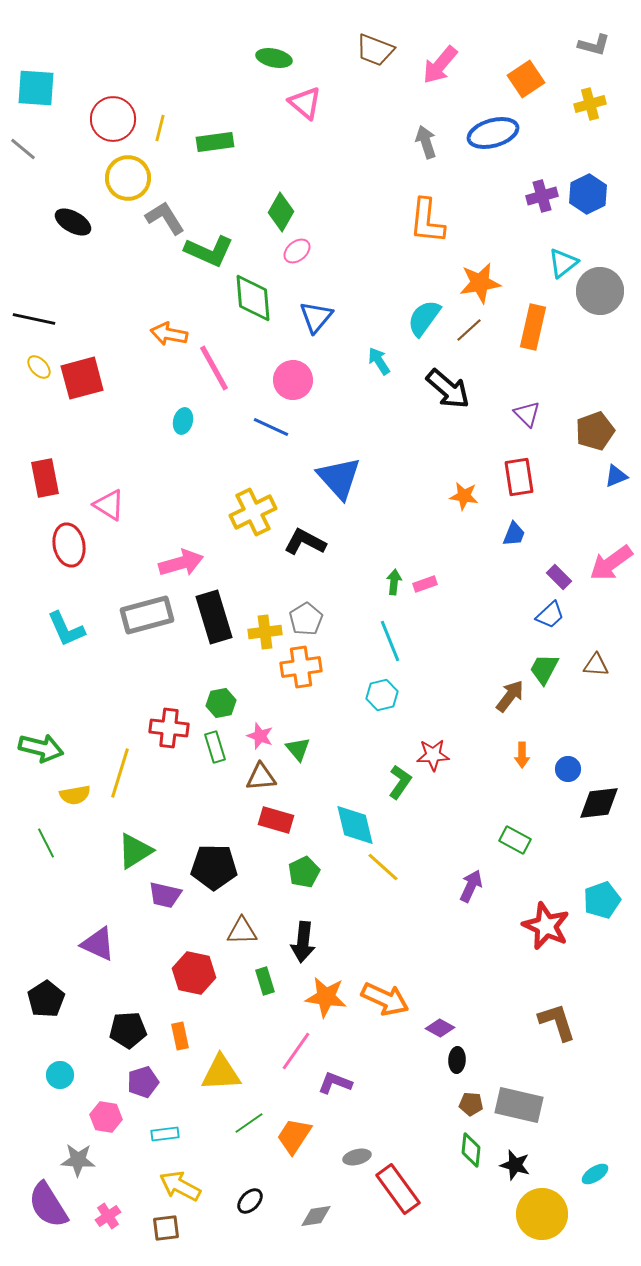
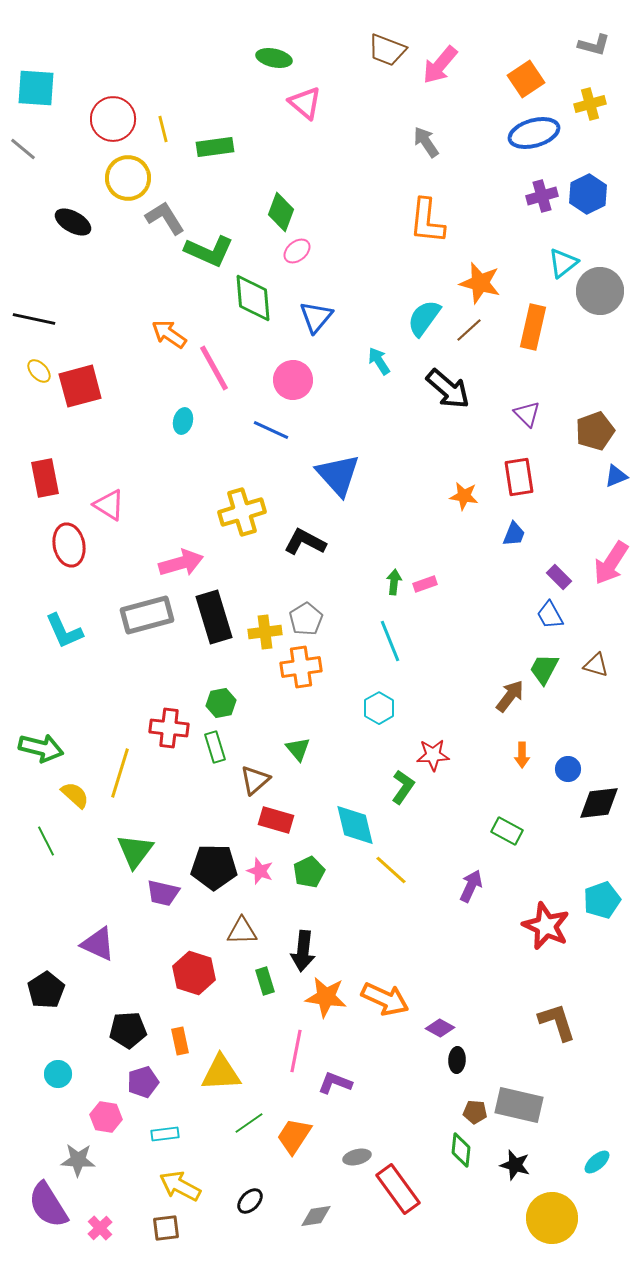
brown trapezoid at (375, 50): moved 12 px right
yellow line at (160, 128): moved 3 px right, 1 px down; rotated 28 degrees counterclockwise
blue ellipse at (493, 133): moved 41 px right
green rectangle at (215, 142): moved 5 px down
gray arrow at (426, 142): rotated 16 degrees counterclockwise
green diamond at (281, 212): rotated 9 degrees counterclockwise
orange star at (480, 283): rotated 24 degrees clockwise
orange arrow at (169, 334): rotated 24 degrees clockwise
yellow ellipse at (39, 367): moved 4 px down
red square at (82, 378): moved 2 px left, 8 px down
blue line at (271, 427): moved 3 px down
blue triangle at (339, 478): moved 1 px left, 3 px up
yellow cross at (253, 512): moved 11 px left; rotated 9 degrees clockwise
pink arrow at (611, 563): rotated 21 degrees counterclockwise
blue trapezoid at (550, 615): rotated 104 degrees clockwise
cyan L-shape at (66, 629): moved 2 px left, 2 px down
brown triangle at (596, 665): rotated 12 degrees clockwise
cyan hexagon at (382, 695): moved 3 px left, 13 px down; rotated 16 degrees counterclockwise
pink star at (260, 736): moved 135 px down
brown triangle at (261, 777): moved 6 px left, 3 px down; rotated 36 degrees counterclockwise
green L-shape at (400, 782): moved 3 px right, 5 px down
yellow semicircle at (75, 795): rotated 128 degrees counterclockwise
green rectangle at (515, 840): moved 8 px left, 9 px up
green line at (46, 843): moved 2 px up
green triangle at (135, 851): rotated 21 degrees counterclockwise
yellow line at (383, 867): moved 8 px right, 3 px down
green pentagon at (304, 872): moved 5 px right
purple trapezoid at (165, 895): moved 2 px left, 2 px up
black arrow at (303, 942): moved 9 px down
red hexagon at (194, 973): rotated 6 degrees clockwise
black pentagon at (46, 999): moved 9 px up
orange rectangle at (180, 1036): moved 5 px down
pink line at (296, 1051): rotated 24 degrees counterclockwise
cyan circle at (60, 1075): moved 2 px left, 1 px up
brown pentagon at (471, 1104): moved 4 px right, 8 px down
green diamond at (471, 1150): moved 10 px left
cyan ellipse at (595, 1174): moved 2 px right, 12 px up; rotated 8 degrees counterclockwise
yellow circle at (542, 1214): moved 10 px right, 4 px down
pink cross at (108, 1216): moved 8 px left, 12 px down; rotated 10 degrees counterclockwise
